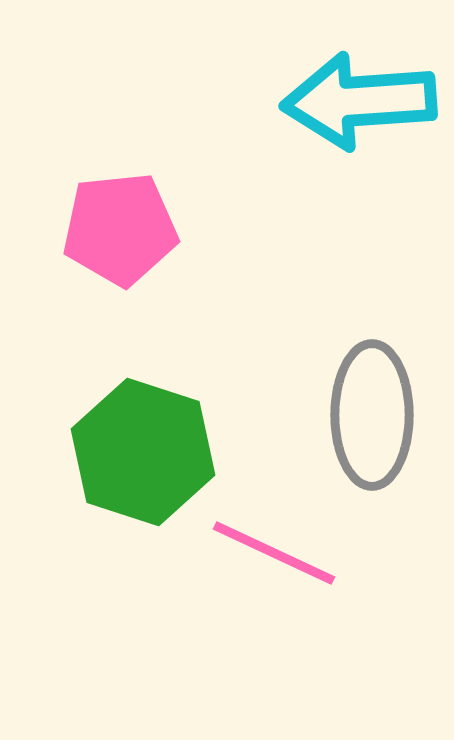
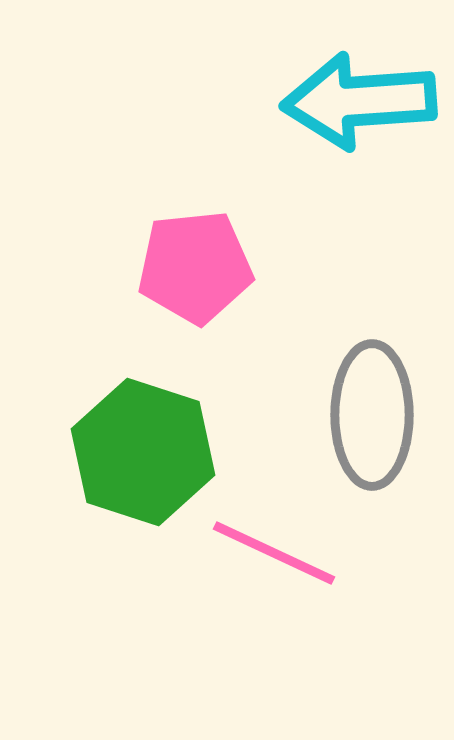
pink pentagon: moved 75 px right, 38 px down
